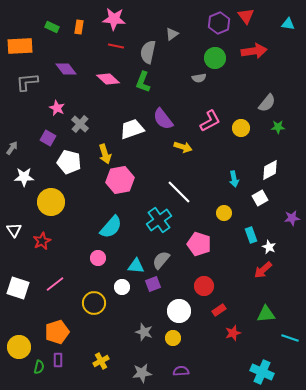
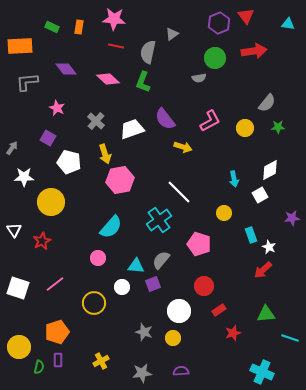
purple semicircle at (163, 119): moved 2 px right
gray cross at (80, 124): moved 16 px right, 3 px up
yellow circle at (241, 128): moved 4 px right
white square at (260, 198): moved 3 px up
